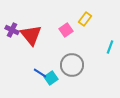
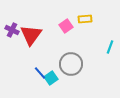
yellow rectangle: rotated 48 degrees clockwise
pink square: moved 4 px up
red triangle: rotated 15 degrees clockwise
gray circle: moved 1 px left, 1 px up
blue line: rotated 16 degrees clockwise
